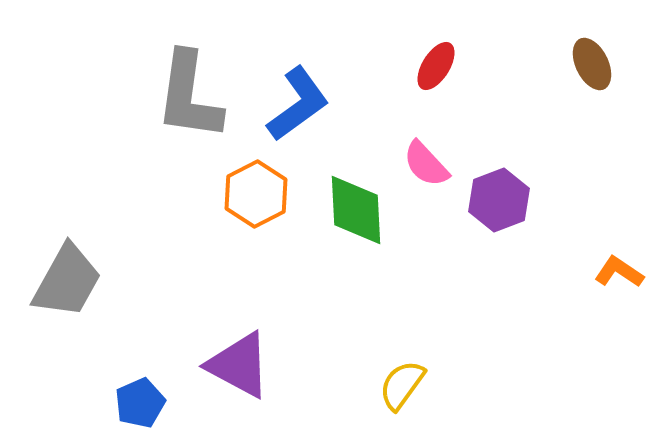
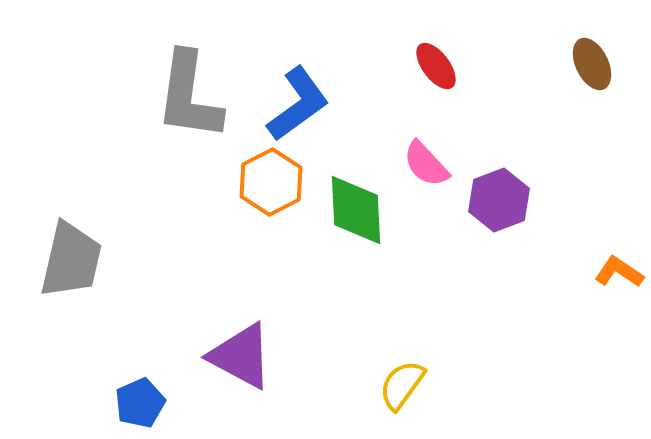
red ellipse: rotated 69 degrees counterclockwise
orange hexagon: moved 15 px right, 12 px up
gray trapezoid: moved 4 px right, 21 px up; rotated 16 degrees counterclockwise
purple triangle: moved 2 px right, 9 px up
